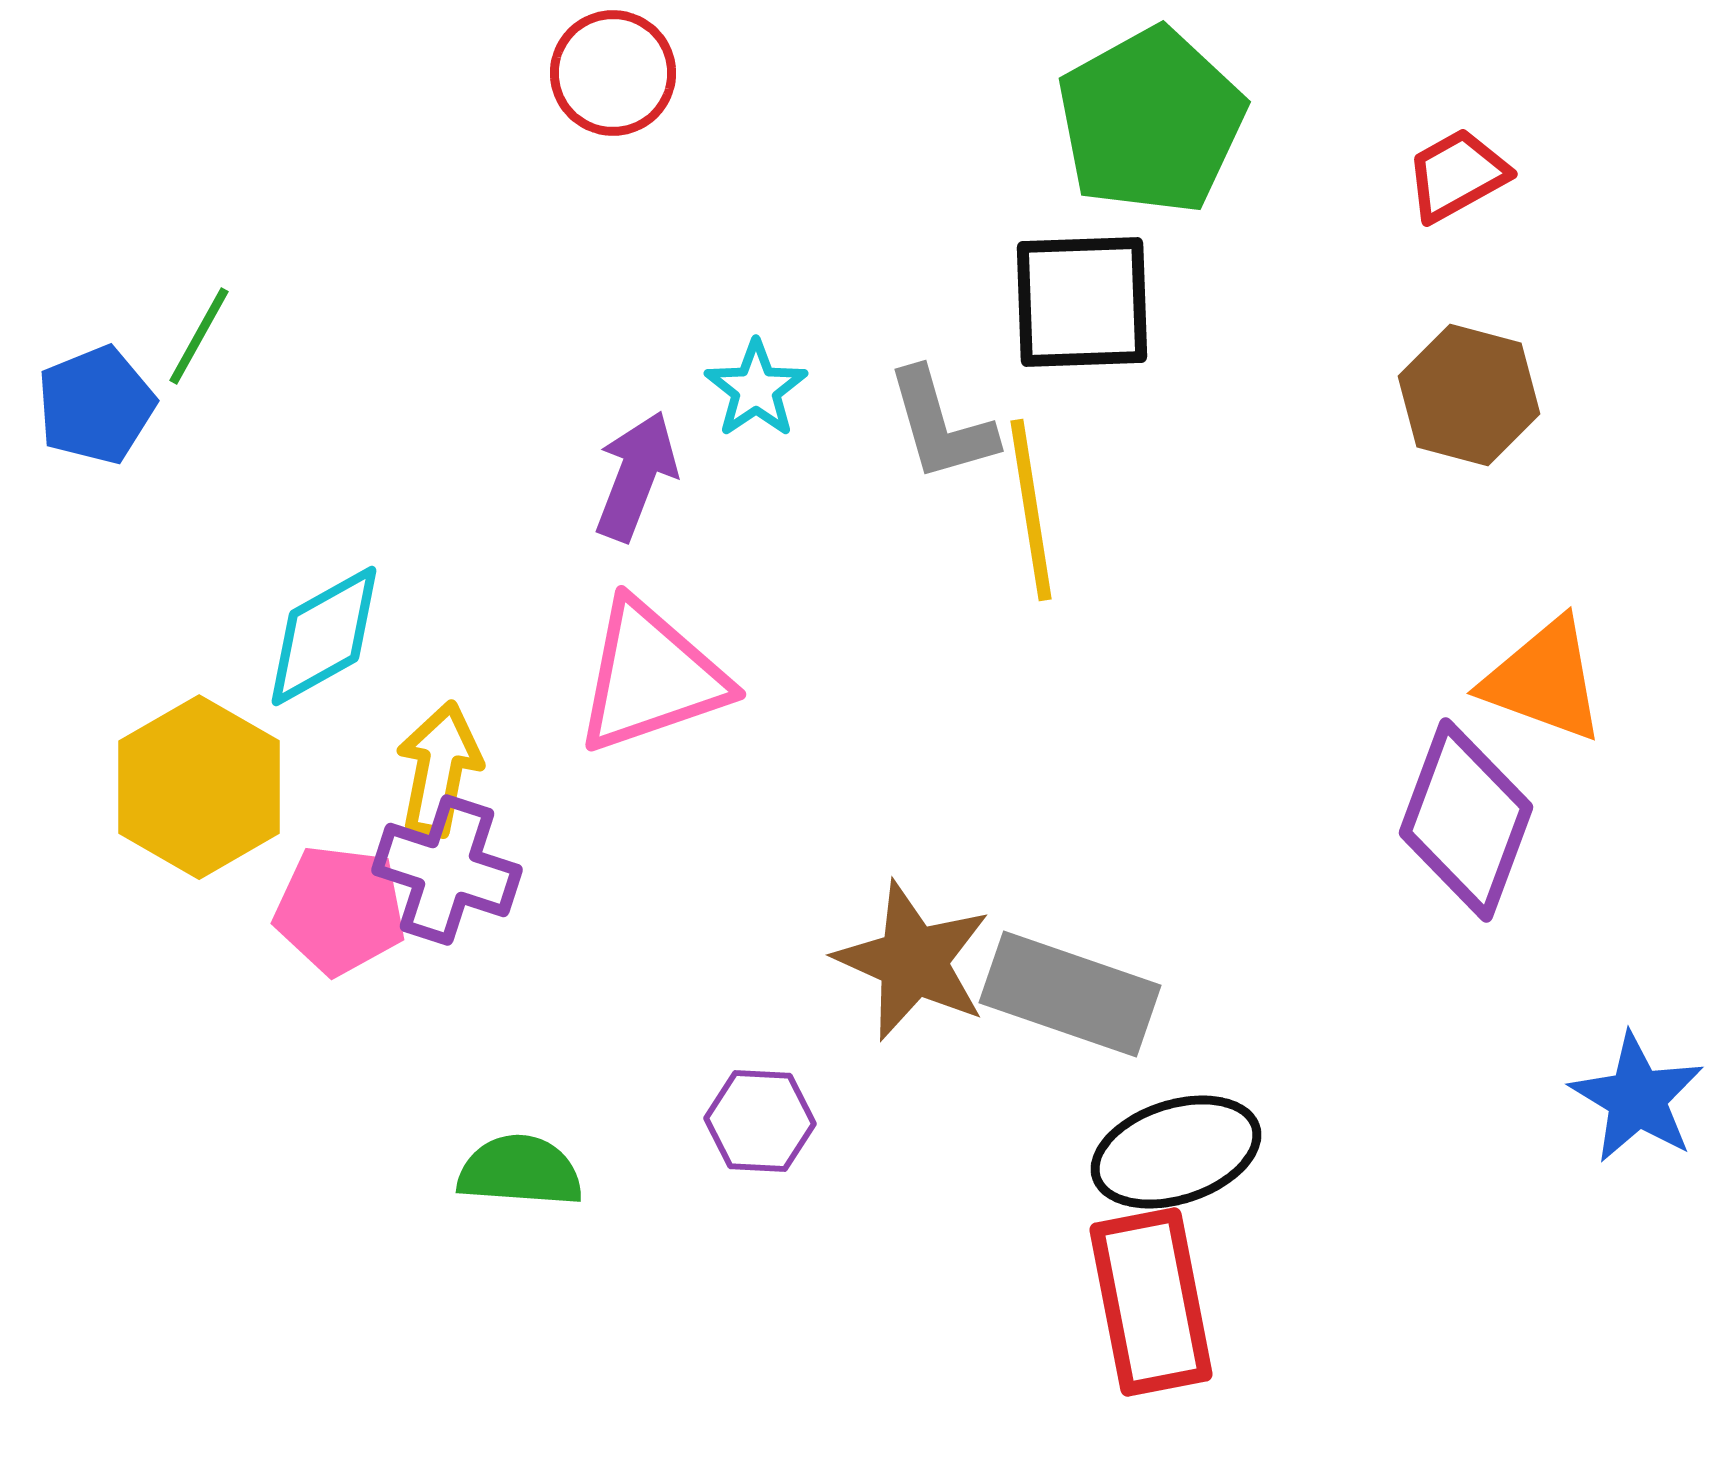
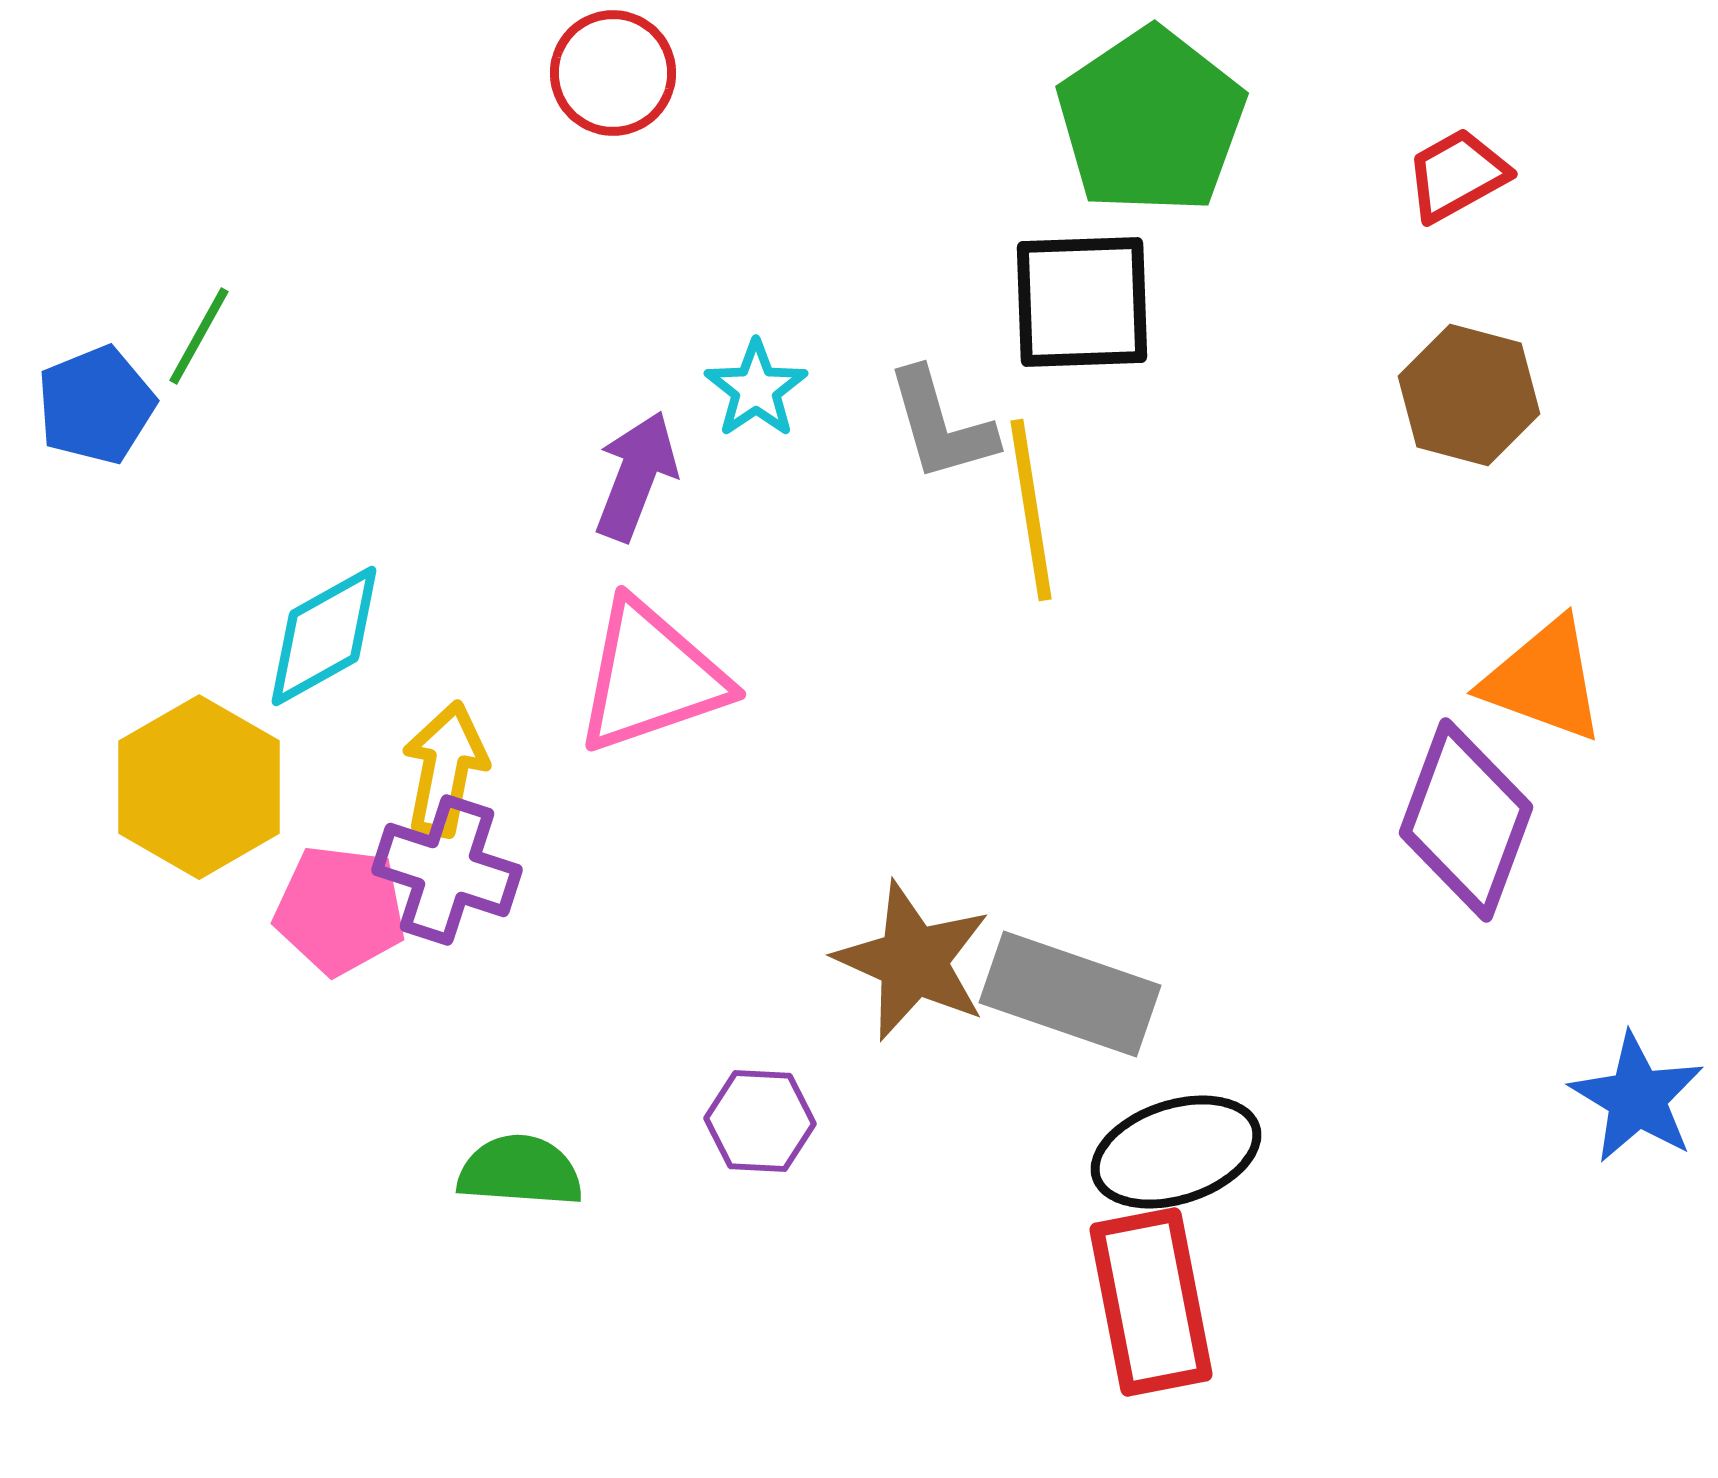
green pentagon: rotated 5 degrees counterclockwise
yellow arrow: moved 6 px right
